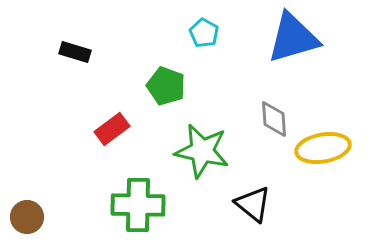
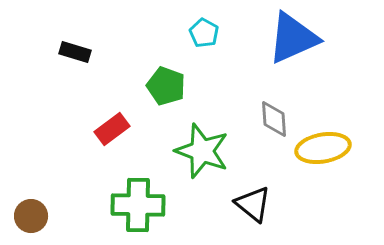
blue triangle: rotated 8 degrees counterclockwise
green star: rotated 8 degrees clockwise
brown circle: moved 4 px right, 1 px up
